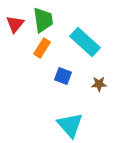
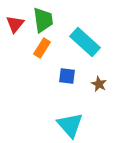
blue square: moved 4 px right; rotated 12 degrees counterclockwise
brown star: rotated 28 degrees clockwise
